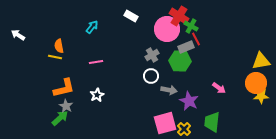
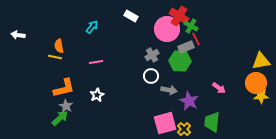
white arrow: rotated 24 degrees counterclockwise
